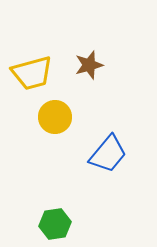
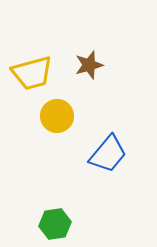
yellow circle: moved 2 px right, 1 px up
